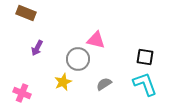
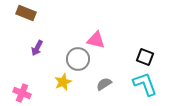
black square: rotated 12 degrees clockwise
